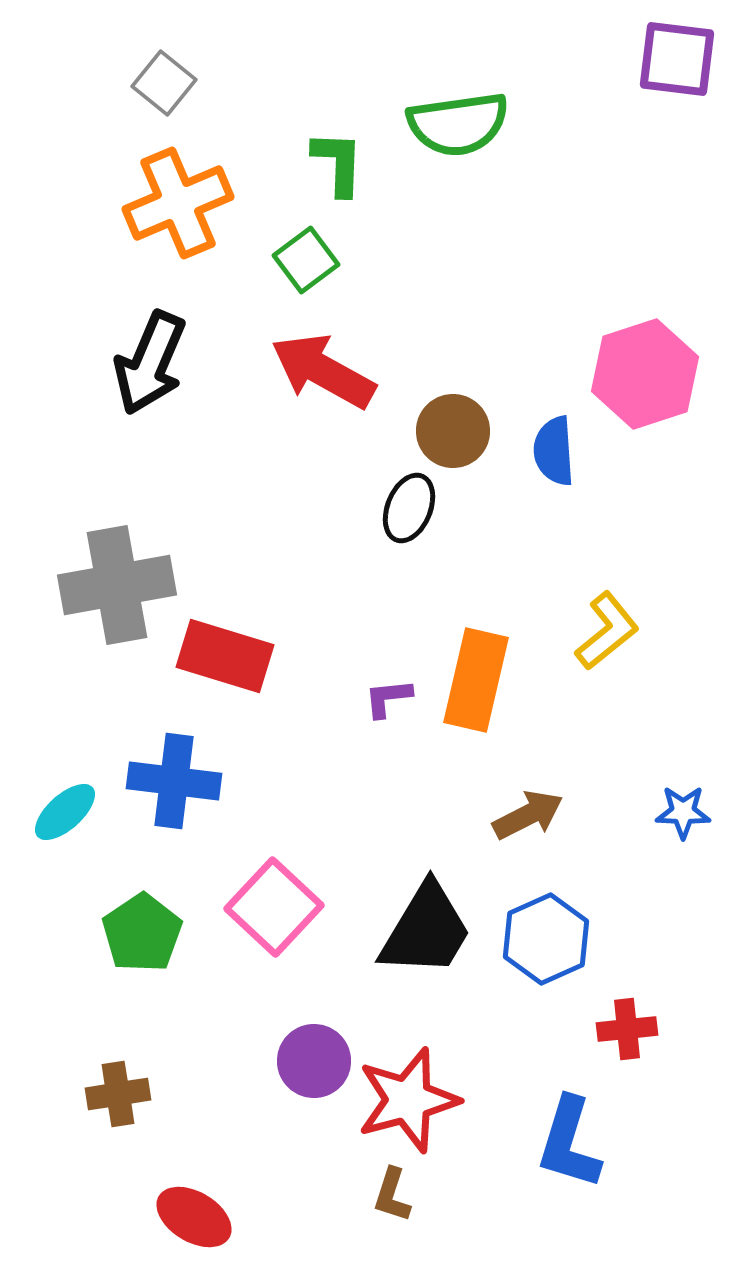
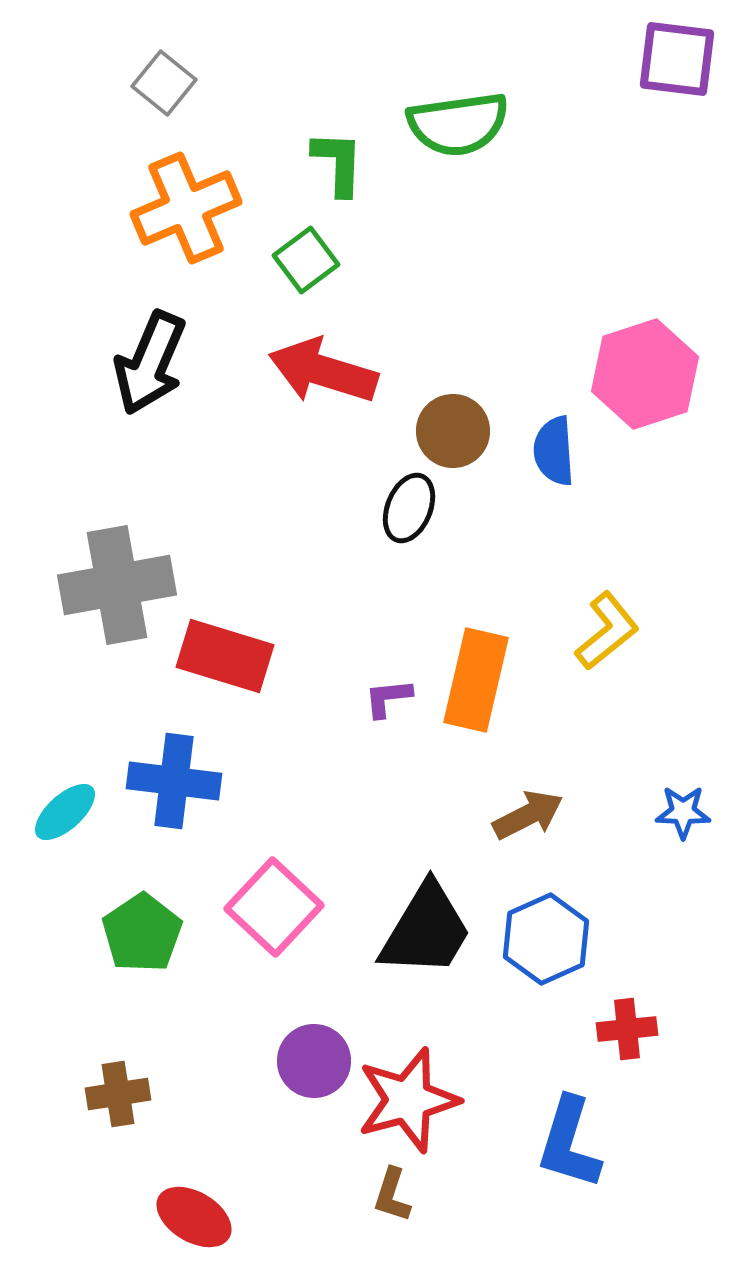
orange cross: moved 8 px right, 5 px down
red arrow: rotated 12 degrees counterclockwise
